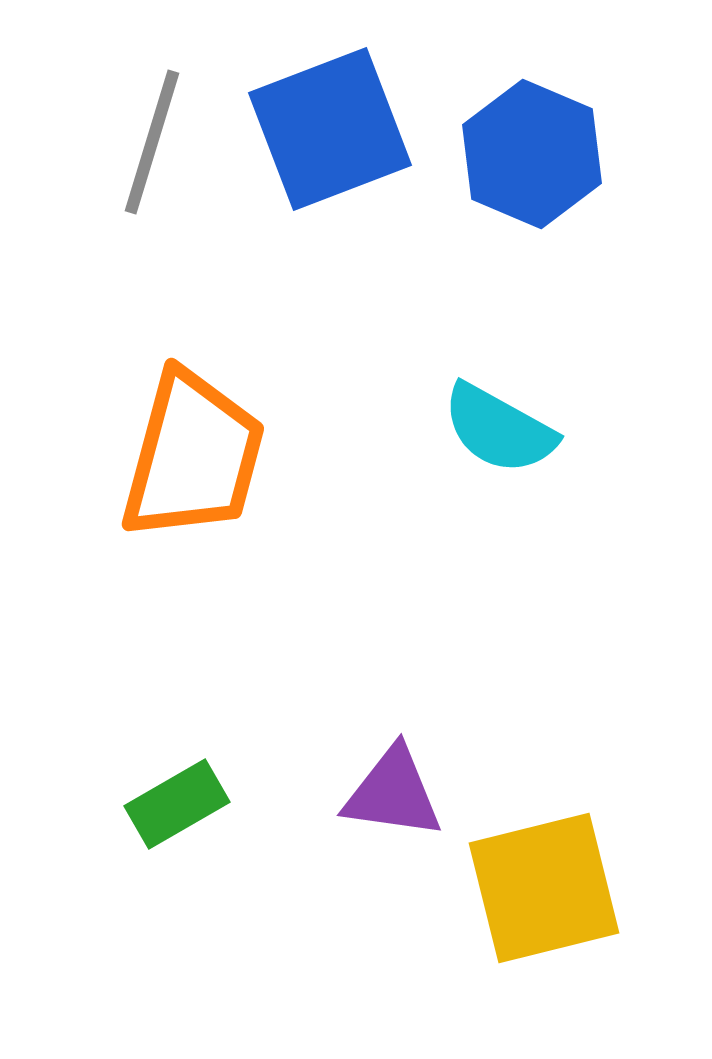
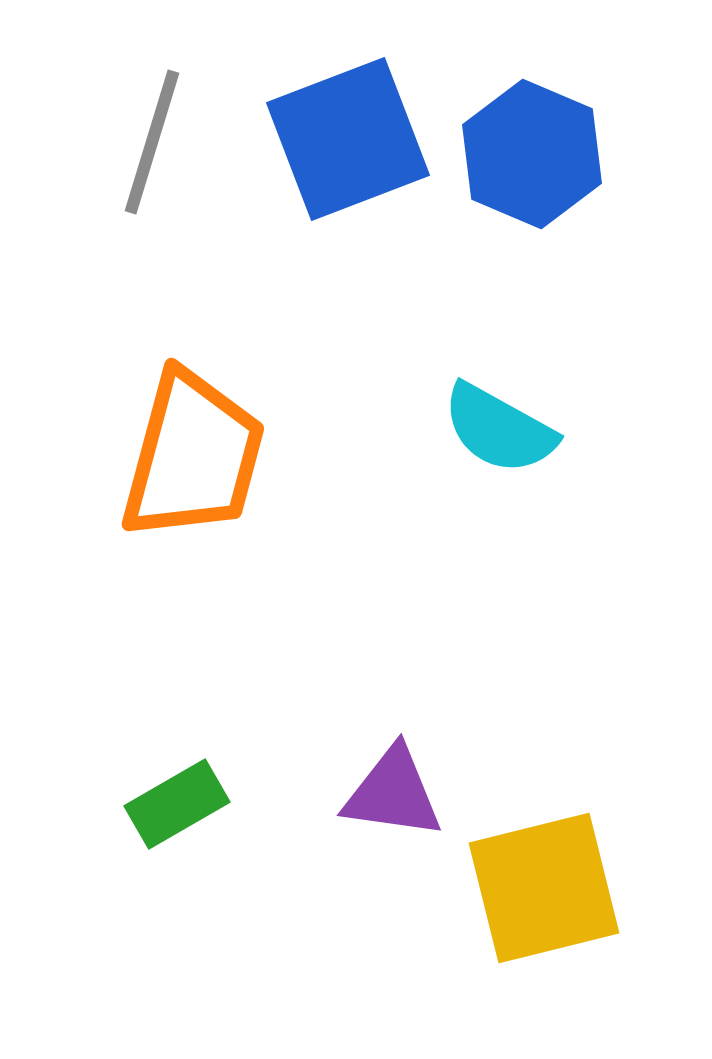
blue square: moved 18 px right, 10 px down
